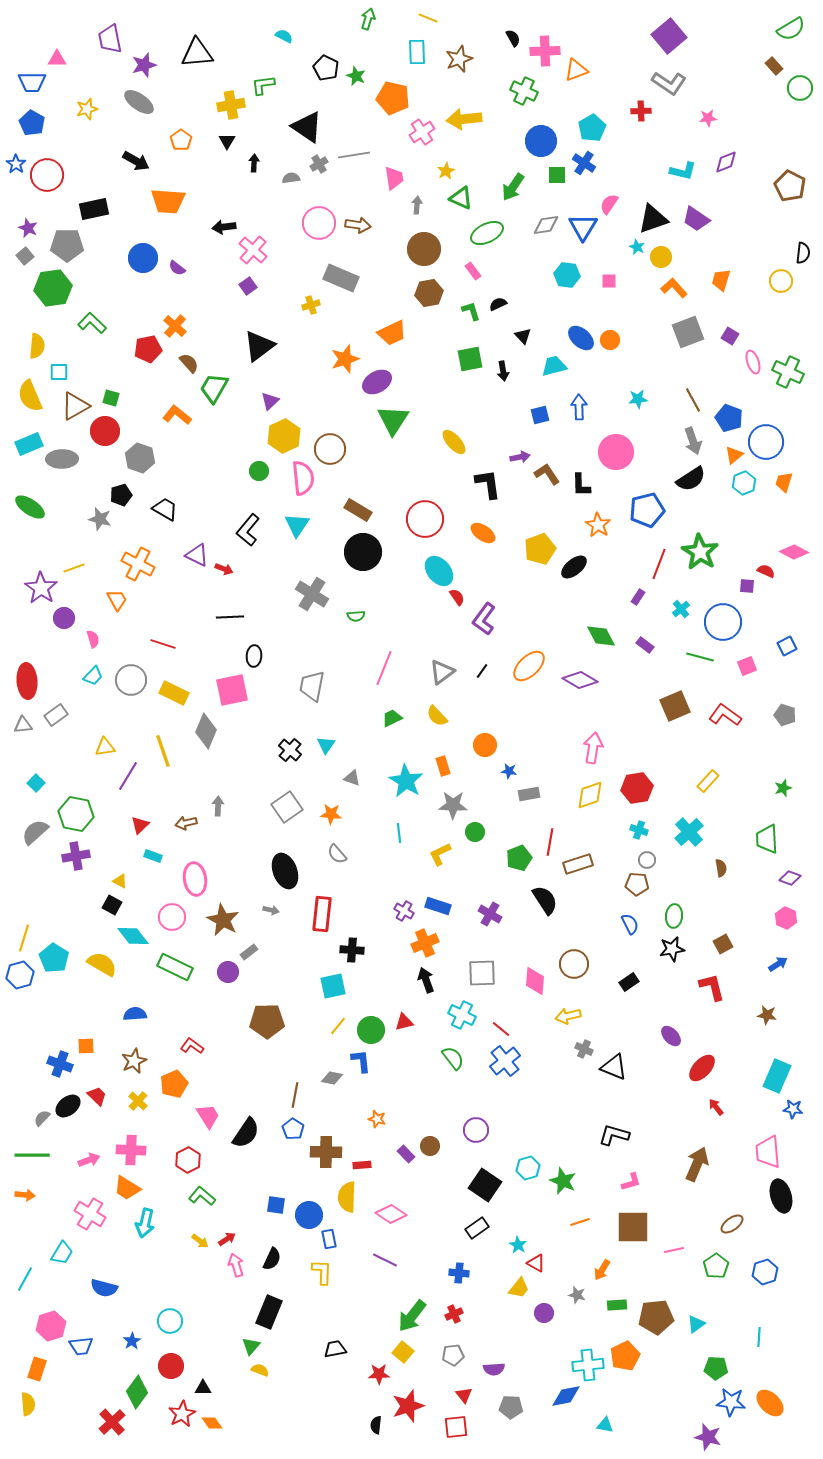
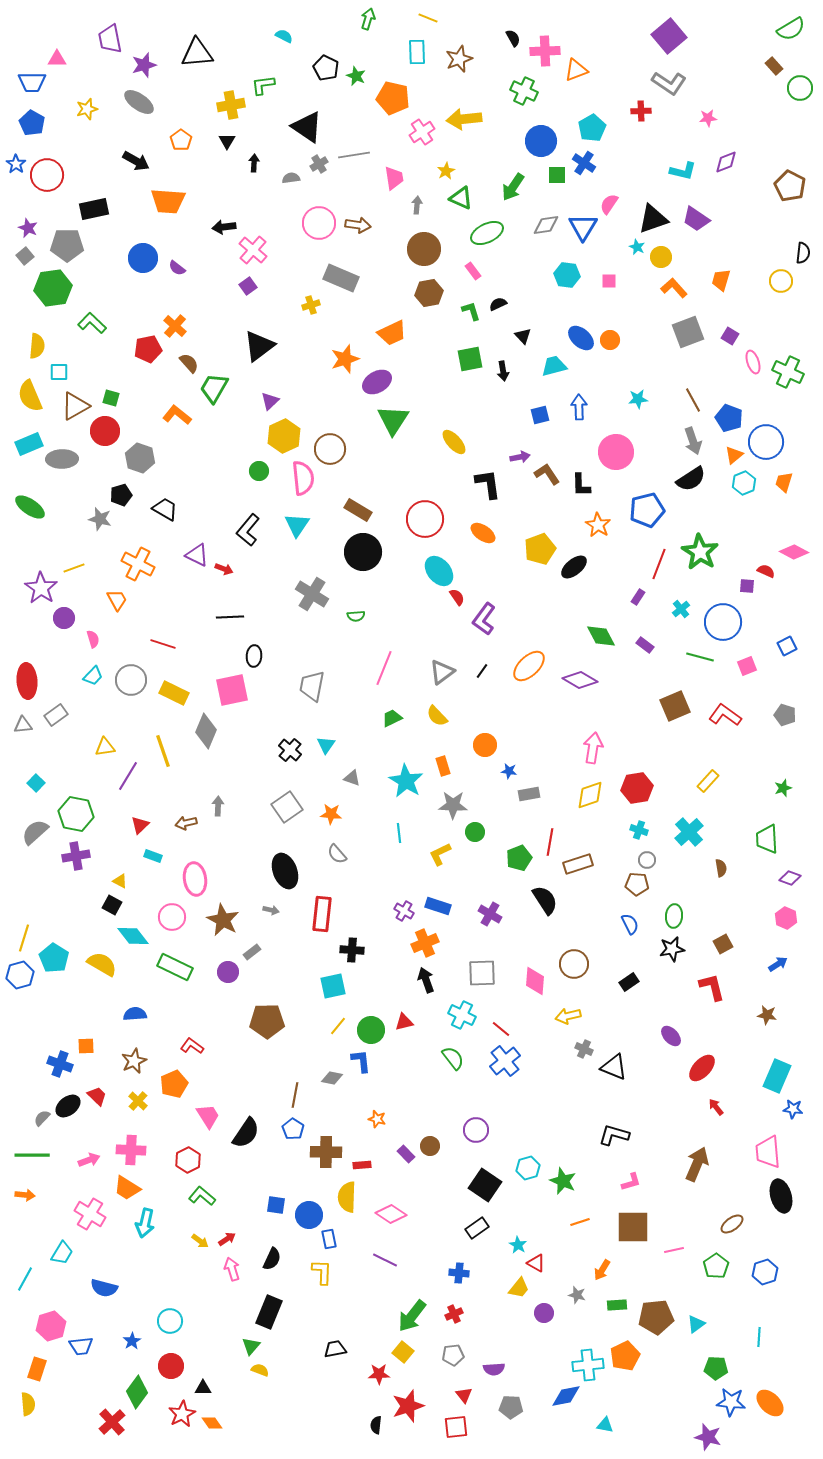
gray rectangle at (249, 952): moved 3 px right
pink arrow at (236, 1265): moved 4 px left, 4 px down
